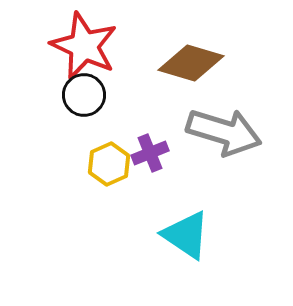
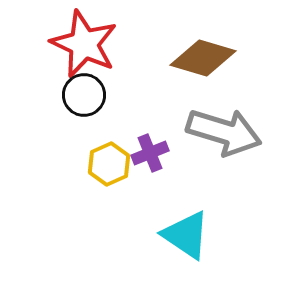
red star: moved 2 px up
brown diamond: moved 12 px right, 5 px up
